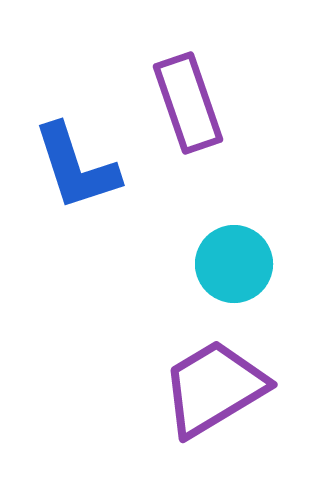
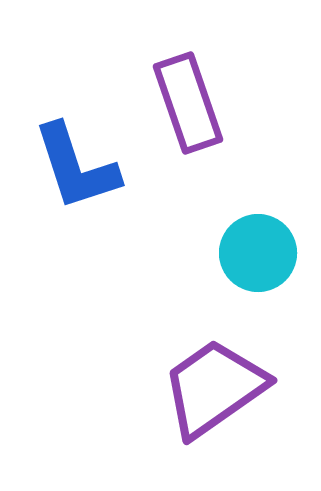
cyan circle: moved 24 px right, 11 px up
purple trapezoid: rotated 4 degrees counterclockwise
